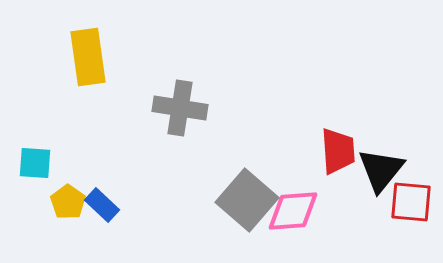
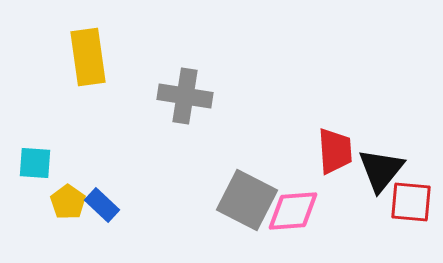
gray cross: moved 5 px right, 12 px up
red trapezoid: moved 3 px left
gray square: rotated 14 degrees counterclockwise
